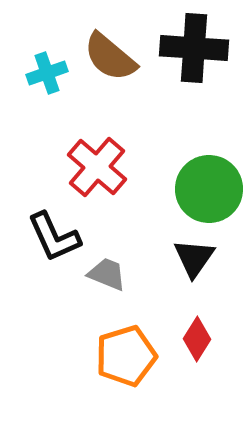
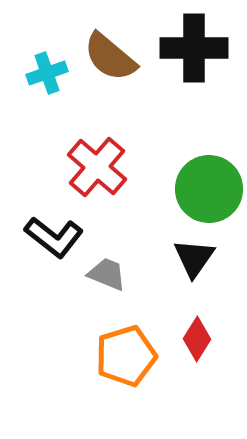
black cross: rotated 4 degrees counterclockwise
black L-shape: rotated 28 degrees counterclockwise
